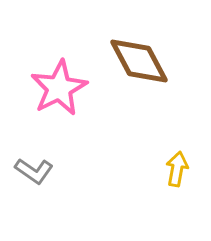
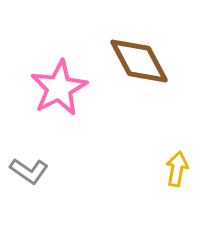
gray L-shape: moved 5 px left
